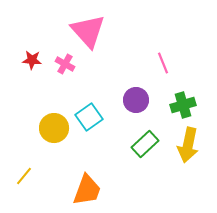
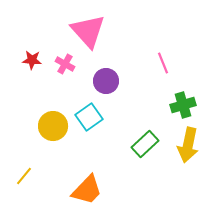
purple circle: moved 30 px left, 19 px up
yellow circle: moved 1 px left, 2 px up
orange trapezoid: rotated 24 degrees clockwise
